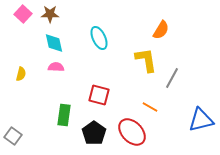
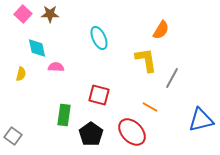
cyan diamond: moved 17 px left, 5 px down
black pentagon: moved 3 px left, 1 px down
